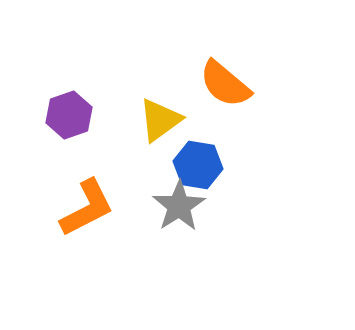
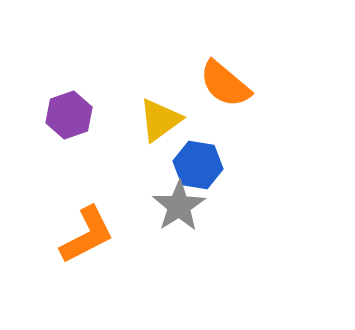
orange L-shape: moved 27 px down
